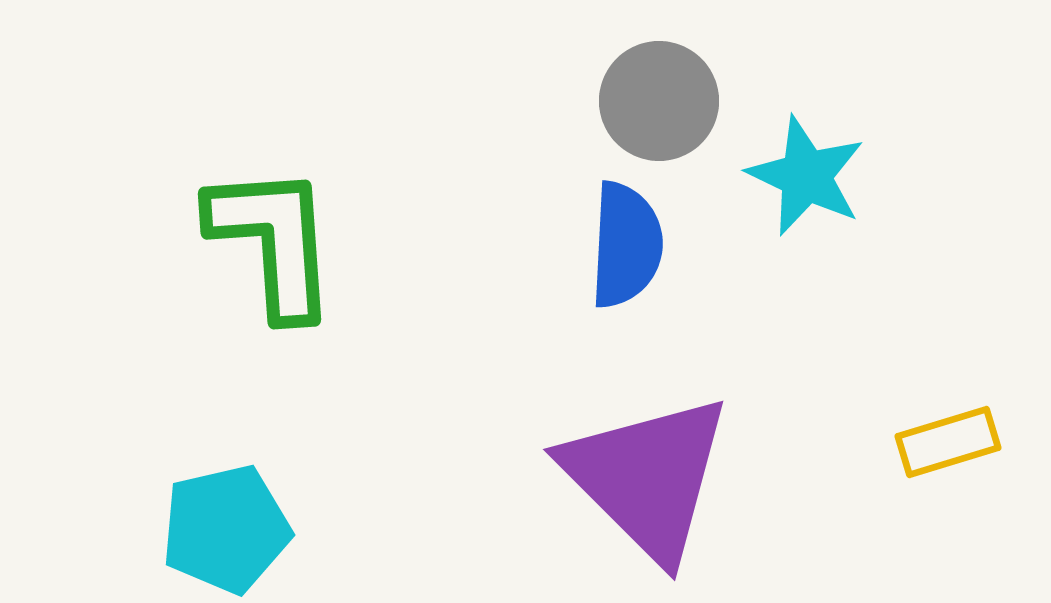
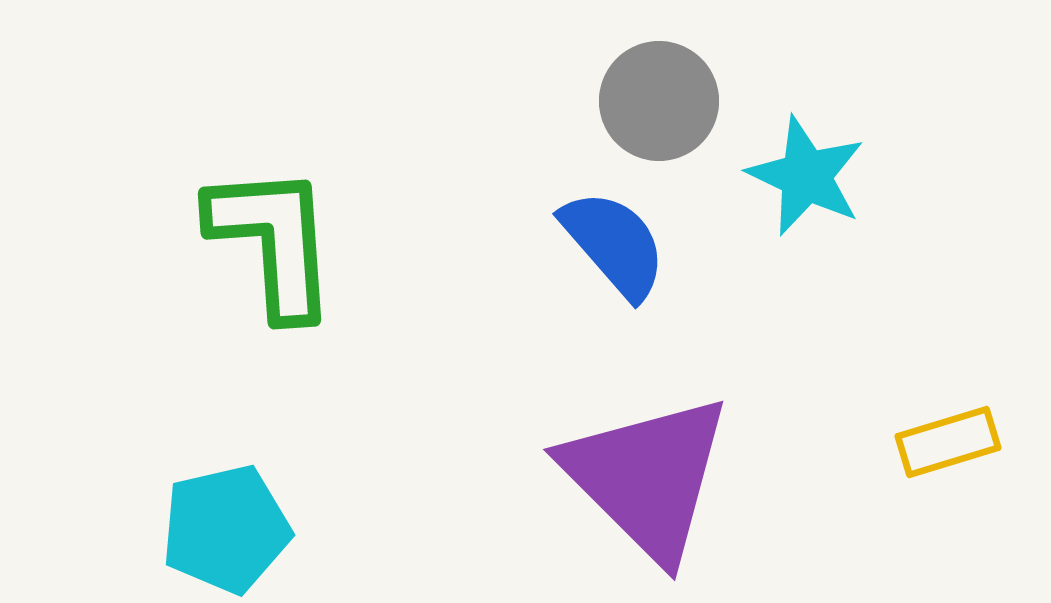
blue semicircle: moved 12 px left, 1 px up; rotated 44 degrees counterclockwise
